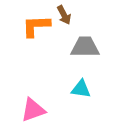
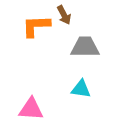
pink triangle: moved 2 px left, 1 px up; rotated 24 degrees clockwise
